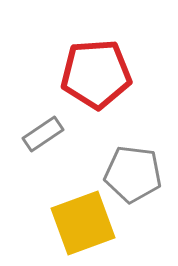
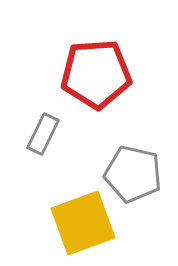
gray rectangle: rotated 30 degrees counterclockwise
gray pentagon: rotated 6 degrees clockwise
